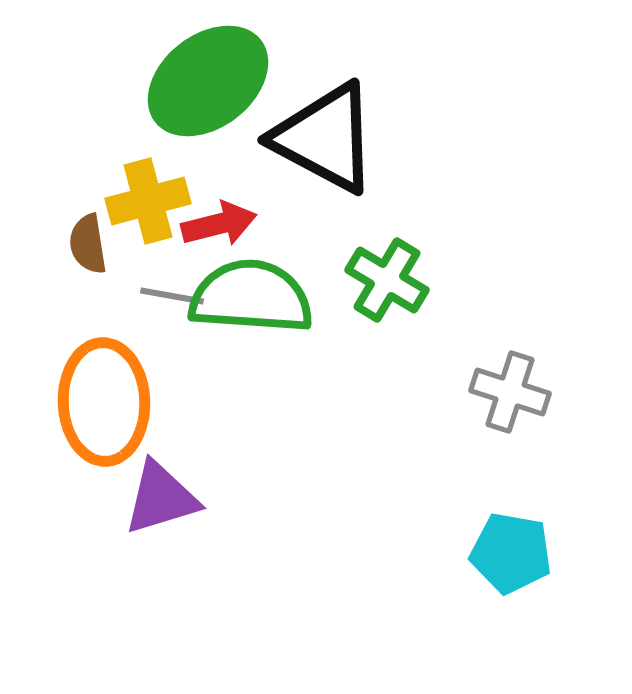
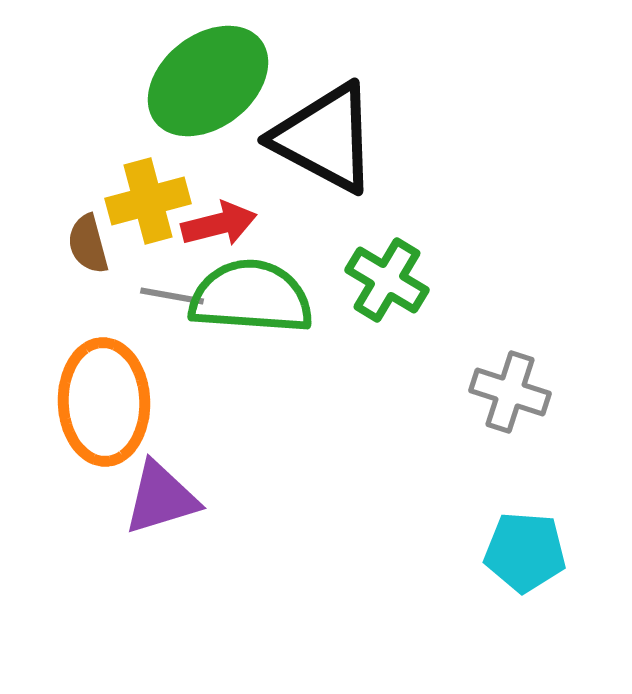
brown semicircle: rotated 6 degrees counterclockwise
cyan pentagon: moved 14 px right, 1 px up; rotated 6 degrees counterclockwise
